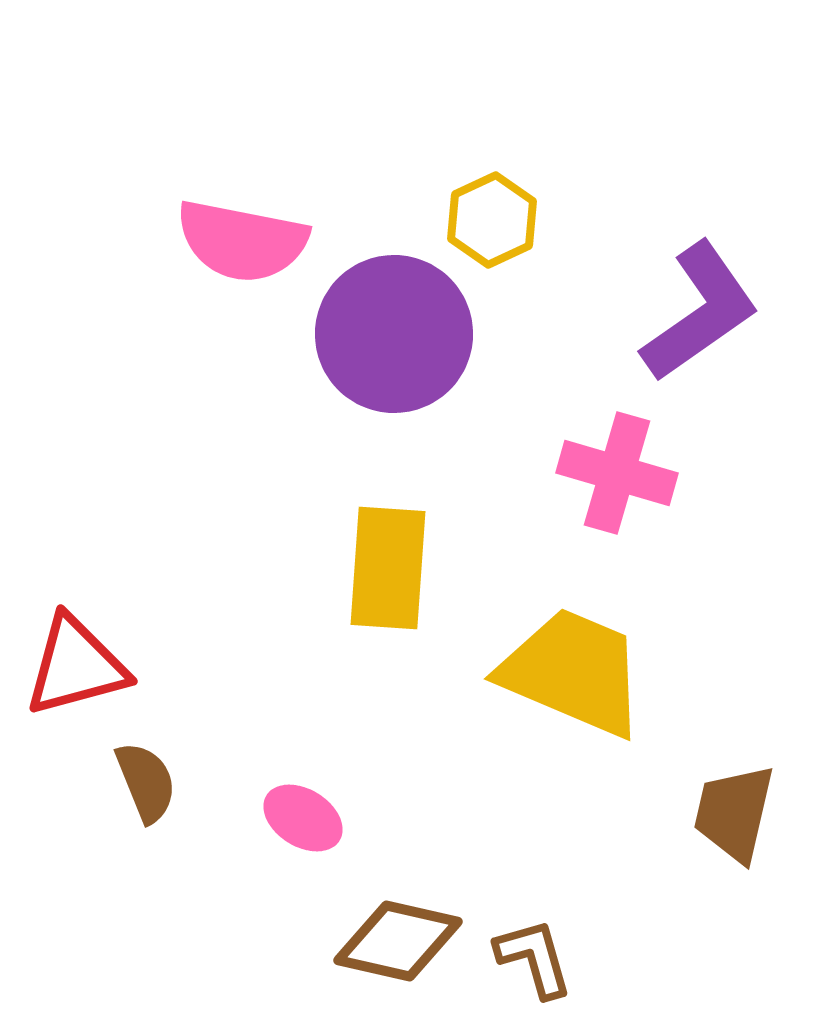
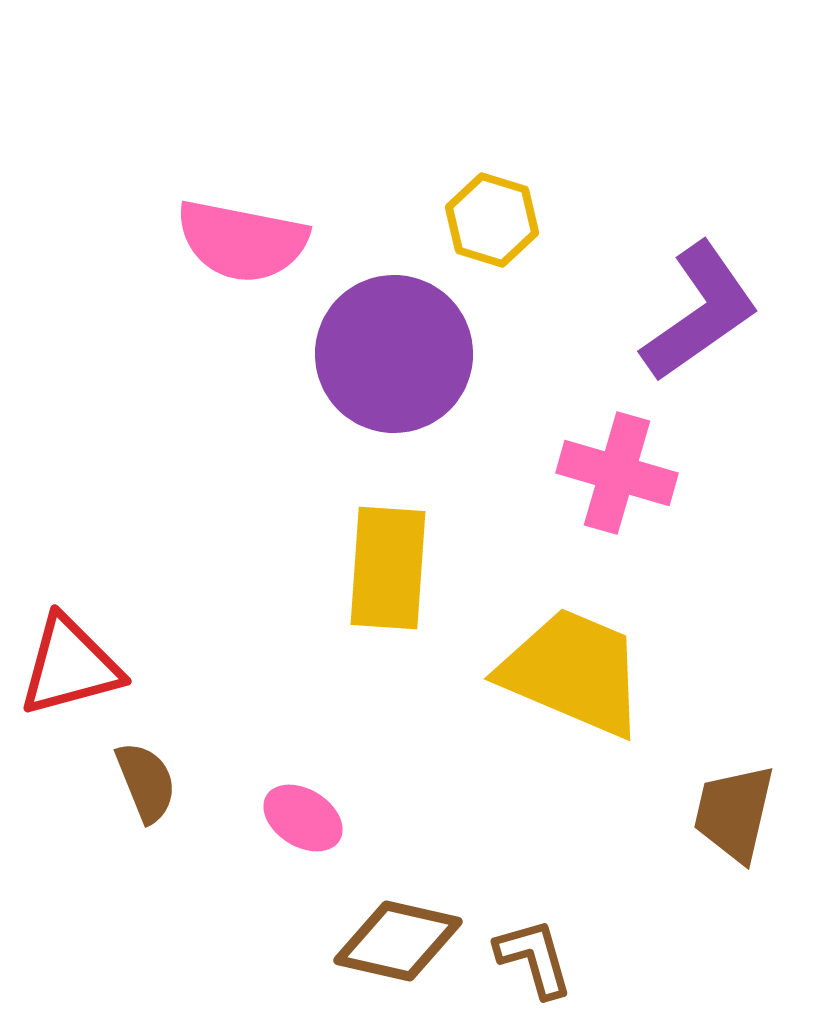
yellow hexagon: rotated 18 degrees counterclockwise
purple circle: moved 20 px down
red triangle: moved 6 px left
